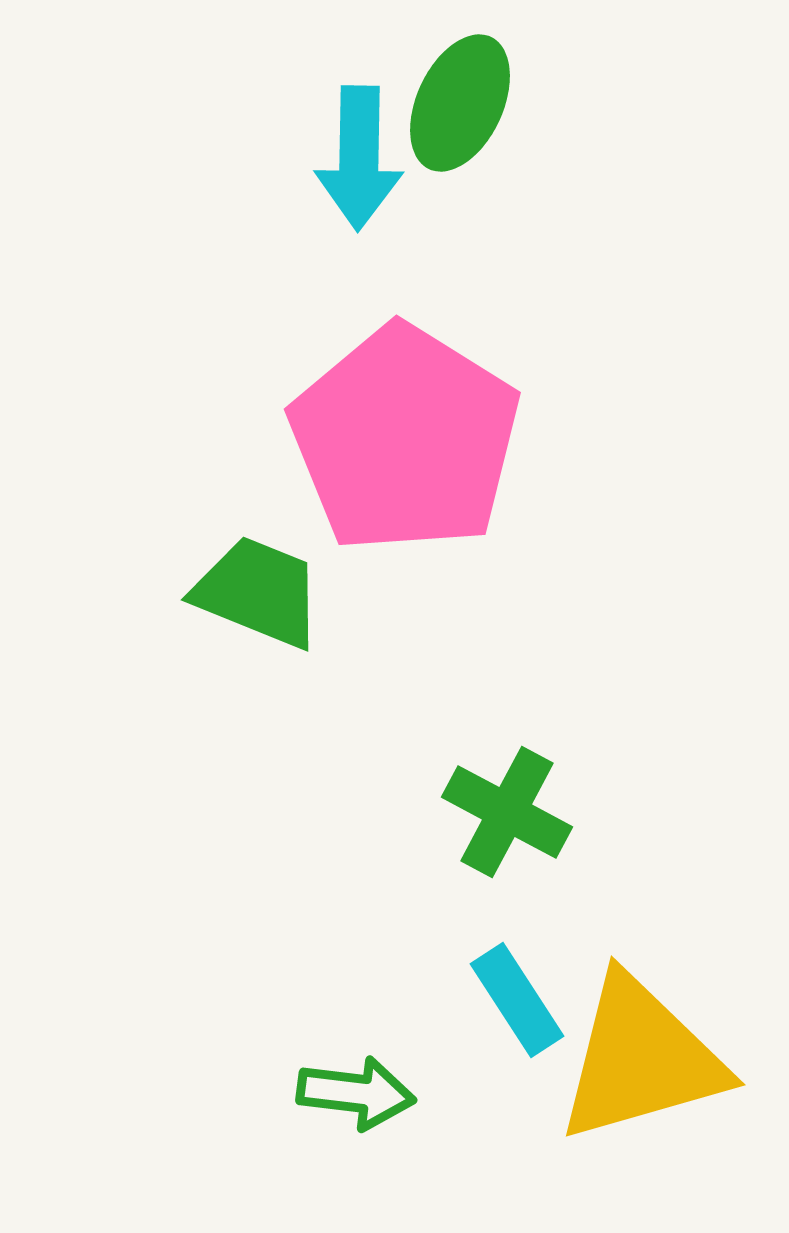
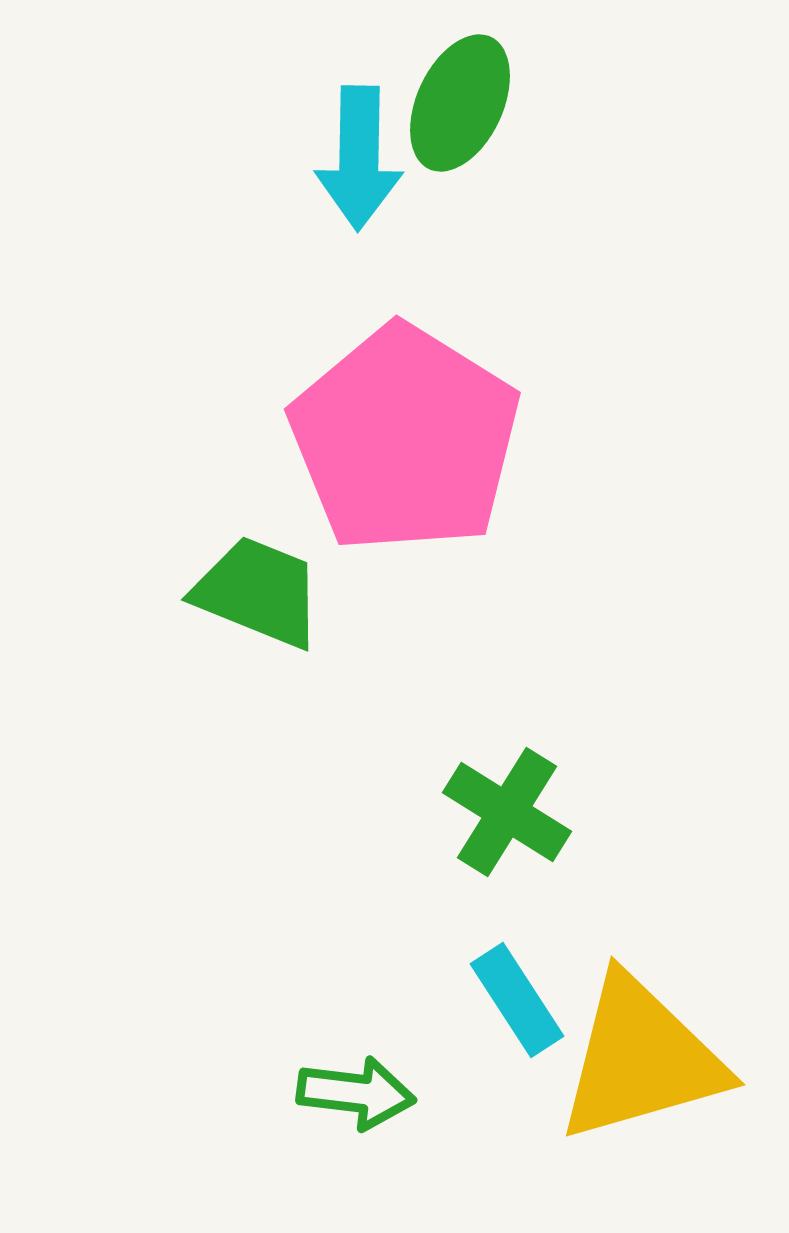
green cross: rotated 4 degrees clockwise
